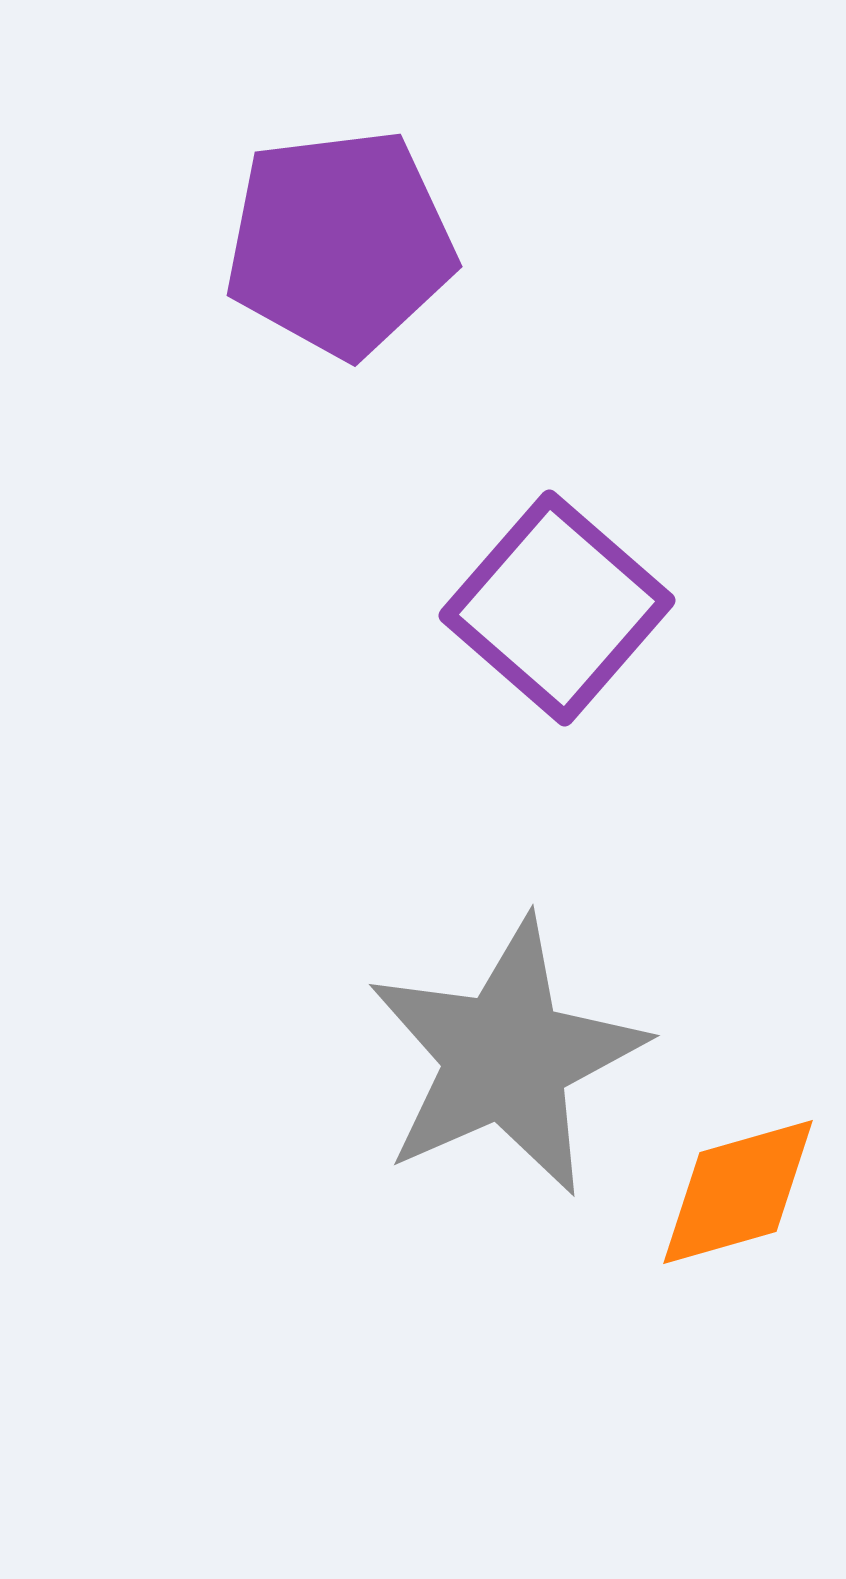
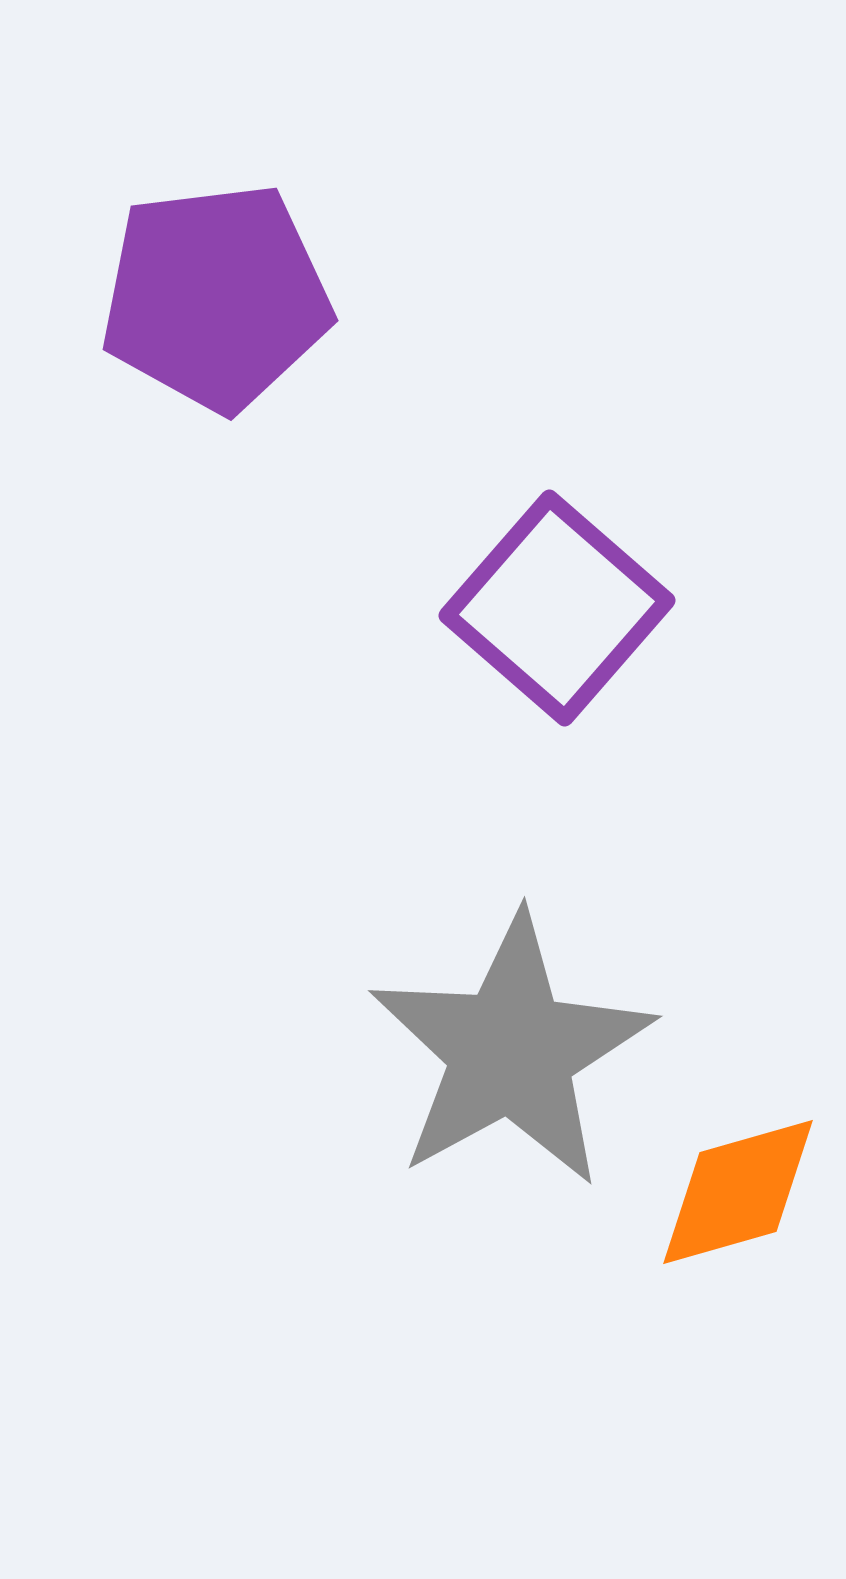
purple pentagon: moved 124 px left, 54 px down
gray star: moved 5 px right, 6 px up; rotated 5 degrees counterclockwise
